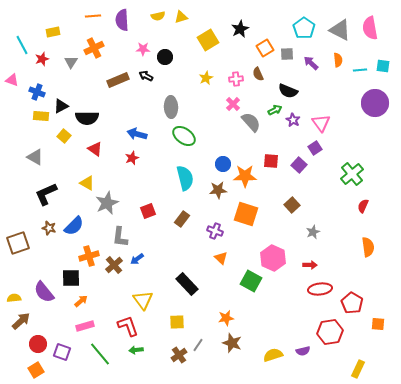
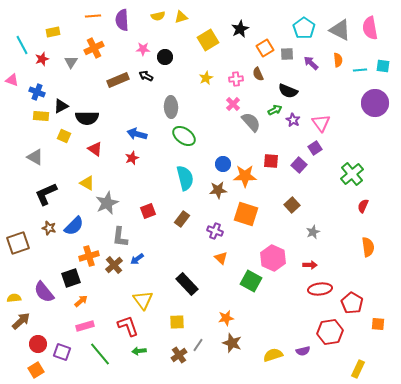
yellow square at (64, 136): rotated 16 degrees counterclockwise
black square at (71, 278): rotated 18 degrees counterclockwise
green arrow at (136, 350): moved 3 px right, 1 px down
